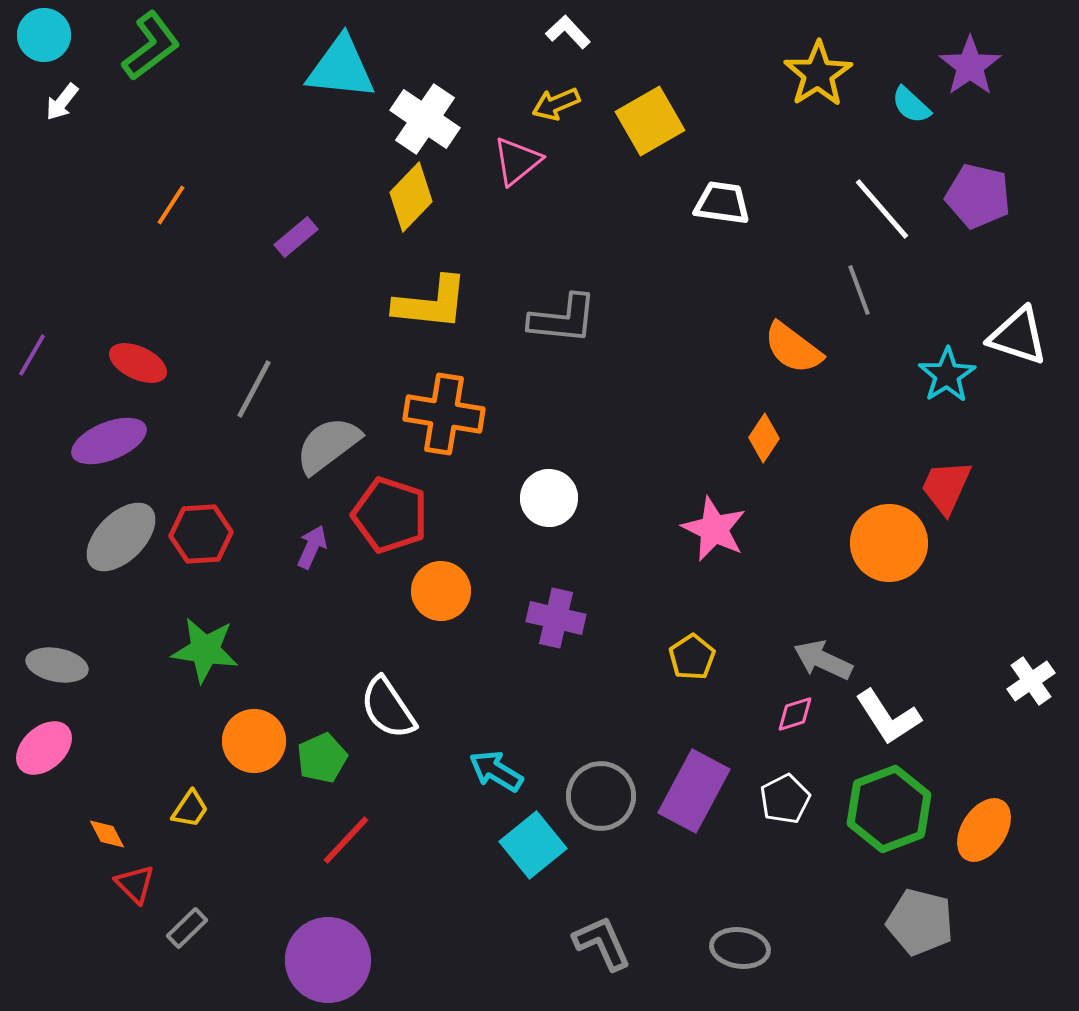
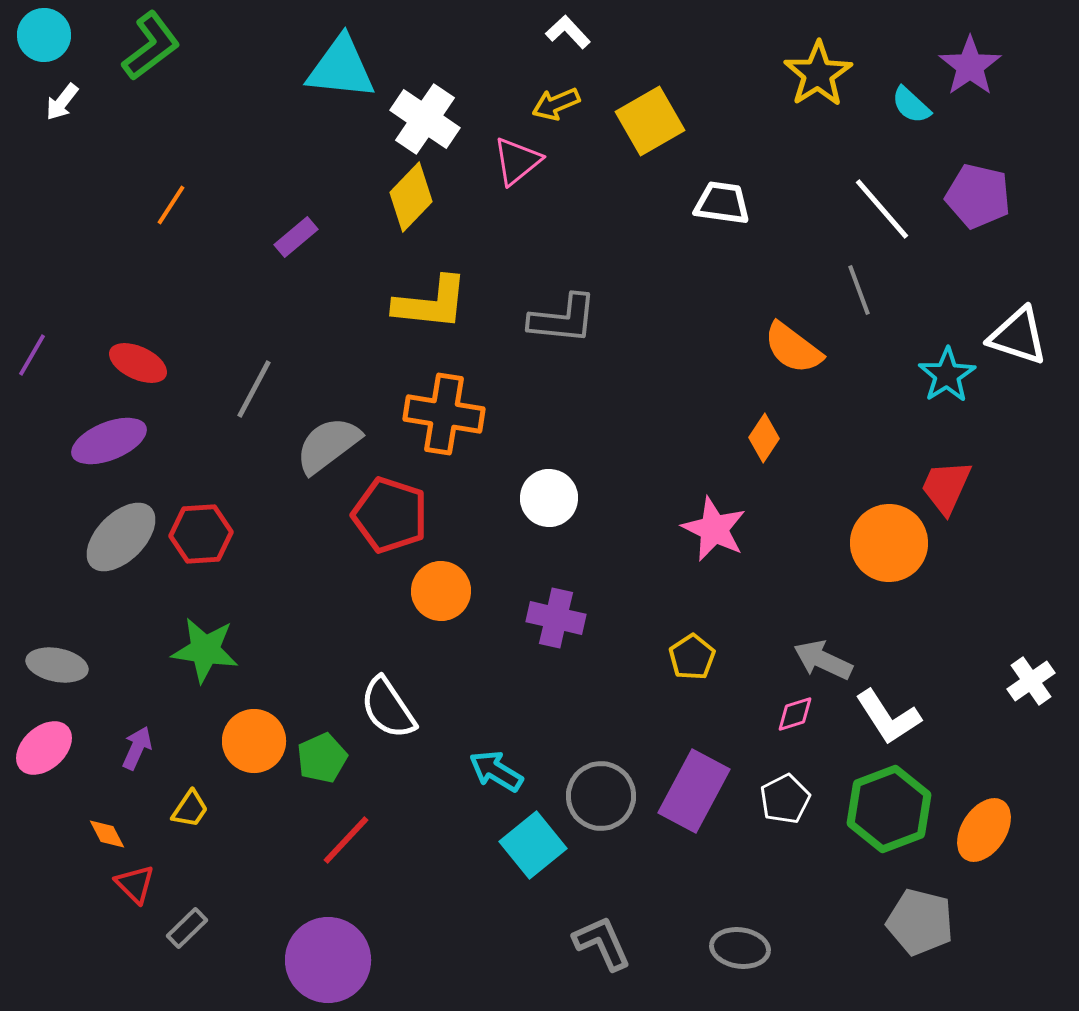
purple arrow at (312, 547): moved 175 px left, 201 px down
